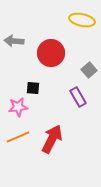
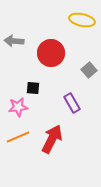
purple rectangle: moved 6 px left, 6 px down
